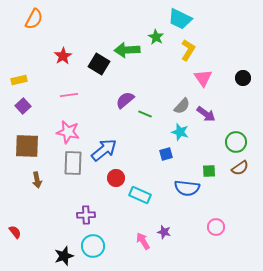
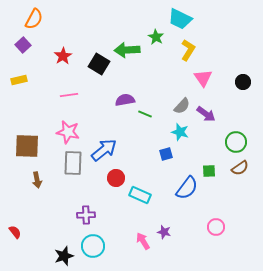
black circle: moved 4 px down
purple semicircle: rotated 30 degrees clockwise
purple square: moved 61 px up
blue semicircle: rotated 60 degrees counterclockwise
